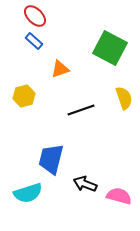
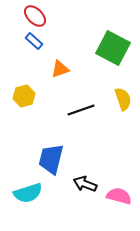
green square: moved 3 px right
yellow semicircle: moved 1 px left, 1 px down
